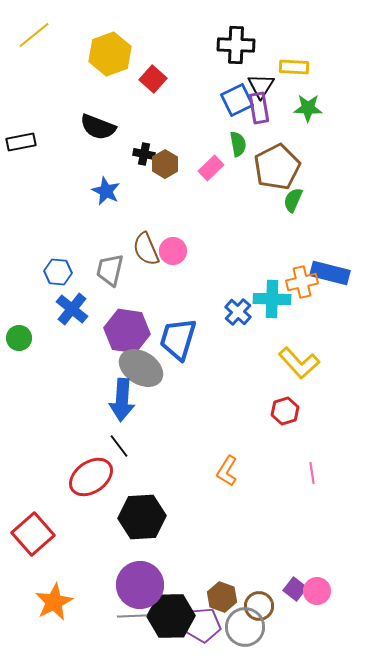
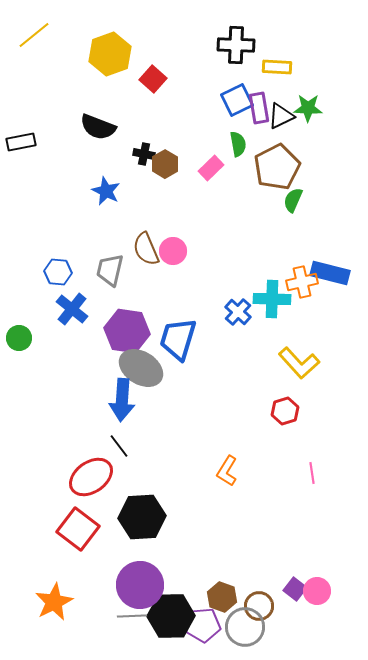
yellow rectangle at (294, 67): moved 17 px left
black triangle at (261, 86): moved 20 px right, 30 px down; rotated 32 degrees clockwise
red square at (33, 534): moved 45 px right, 5 px up; rotated 12 degrees counterclockwise
